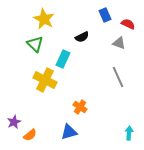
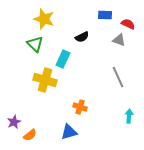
blue rectangle: rotated 64 degrees counterclockwise
yellow star: rotated 10 degrees counterclockwise
gray triangle: moved 3 px up
yellow cross: rotated 10 degrees counterclockwise
orange cross: rotated 16 degrees counterclockwise
cyan arrow: moved 17 px up
